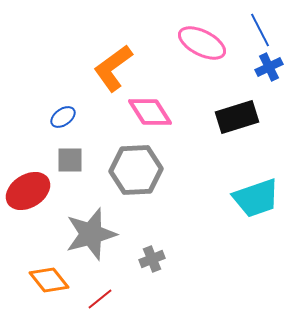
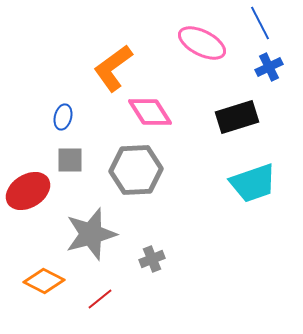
blue line: moved 7 px up
blue ellipse: rotated 40 degrees counterclockwise
cyan trapezoid: moved 3 px left, 15 px up
orange diamond: moved 5 px left, 1 px down; rotated 24 degrees counterclockwise
